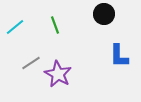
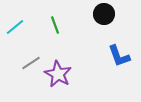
blue L-shape: rotated 20 degrees counterclockwise
